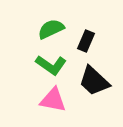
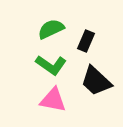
black trapezoid: moved 2 px right
